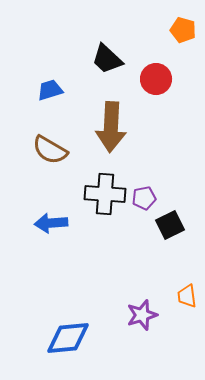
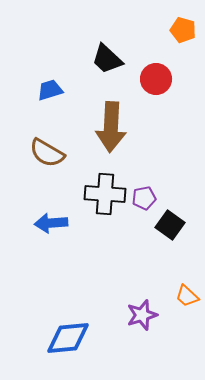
brown semicircle: moved 3 px left, 3 px down
black square: rotated 28 degrees counterclockwise
orange trapezoid: rotated 40 degrees counterclockwise
